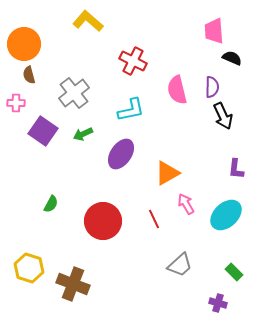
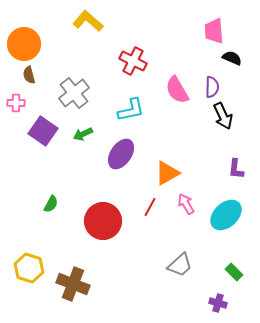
pink semicircle: rotated 16 degrees counterclockwise
red line: moved 4 px left, 12 px up; rotated 54 degrees clockwise
